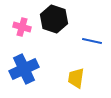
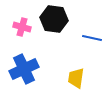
black hexagon: rotated 12 degrees counterclockwise
blue line: moved 3 px up
